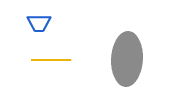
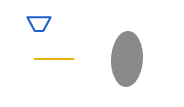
yellow line: moved 3 px right, 1 px up
